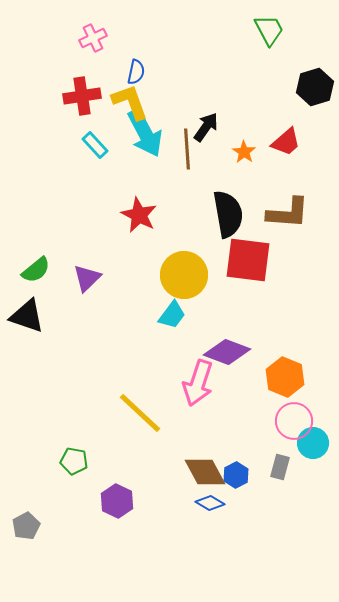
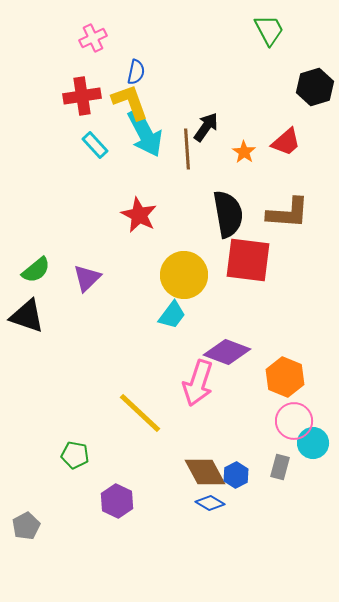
green pentagon: moved 1 px right, 6 px up
